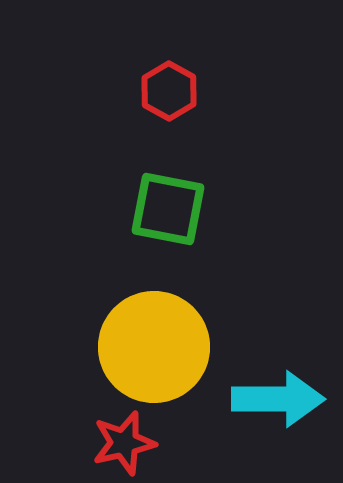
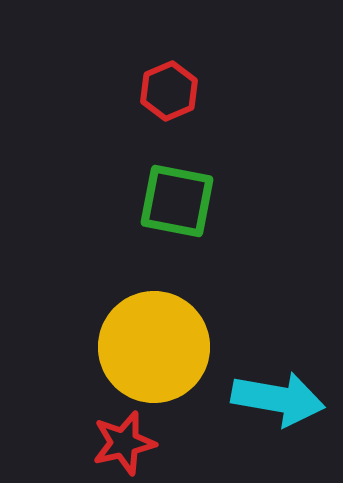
red hexagon: rotated 8 degrees clockwise
green square: moved 9 px right, 8 px up
cyan arrow: rotated 10 degrees clockwise
